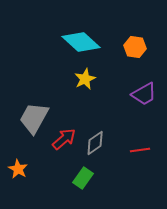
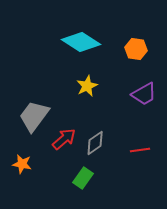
cyan diamond: rotated 9 degrees counterclockwise
orange hexagon: moved 1 px right, 2 px down
yellow star: moved 2 px right, 7 px down
gray trapezoid: moved 2 px up; rotated 8 degrees clockwise
orange star: moved 4 px right, 5 px up; rotated 18 degrees counterclockwise
